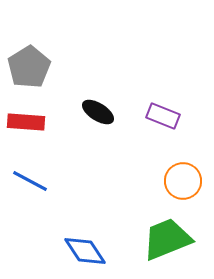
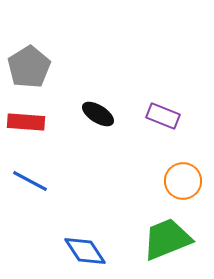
black ellipse: moved 2 px down
